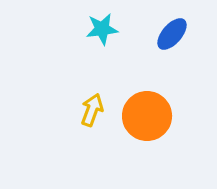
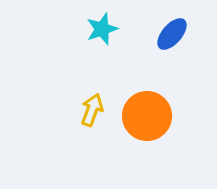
cyan star: rotated 12 degrees counterclockwise
